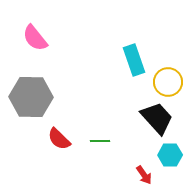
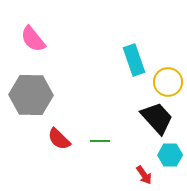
pink semicircle: moved 2 px left, 1 px down
gray hexagon: moved 2 px up
